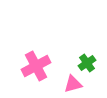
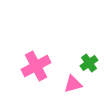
green cross: moved 2 px right
